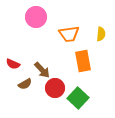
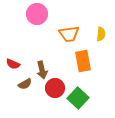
pink circle: moved 1 px right, 3 px up
brown arrow: rotated 30 degrees clockwise
